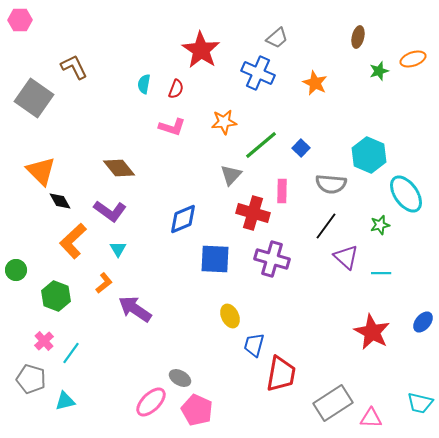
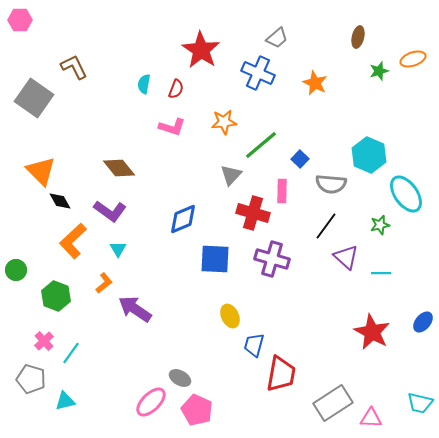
blue square at (301, 148): moved 1 px left, 11 px down
